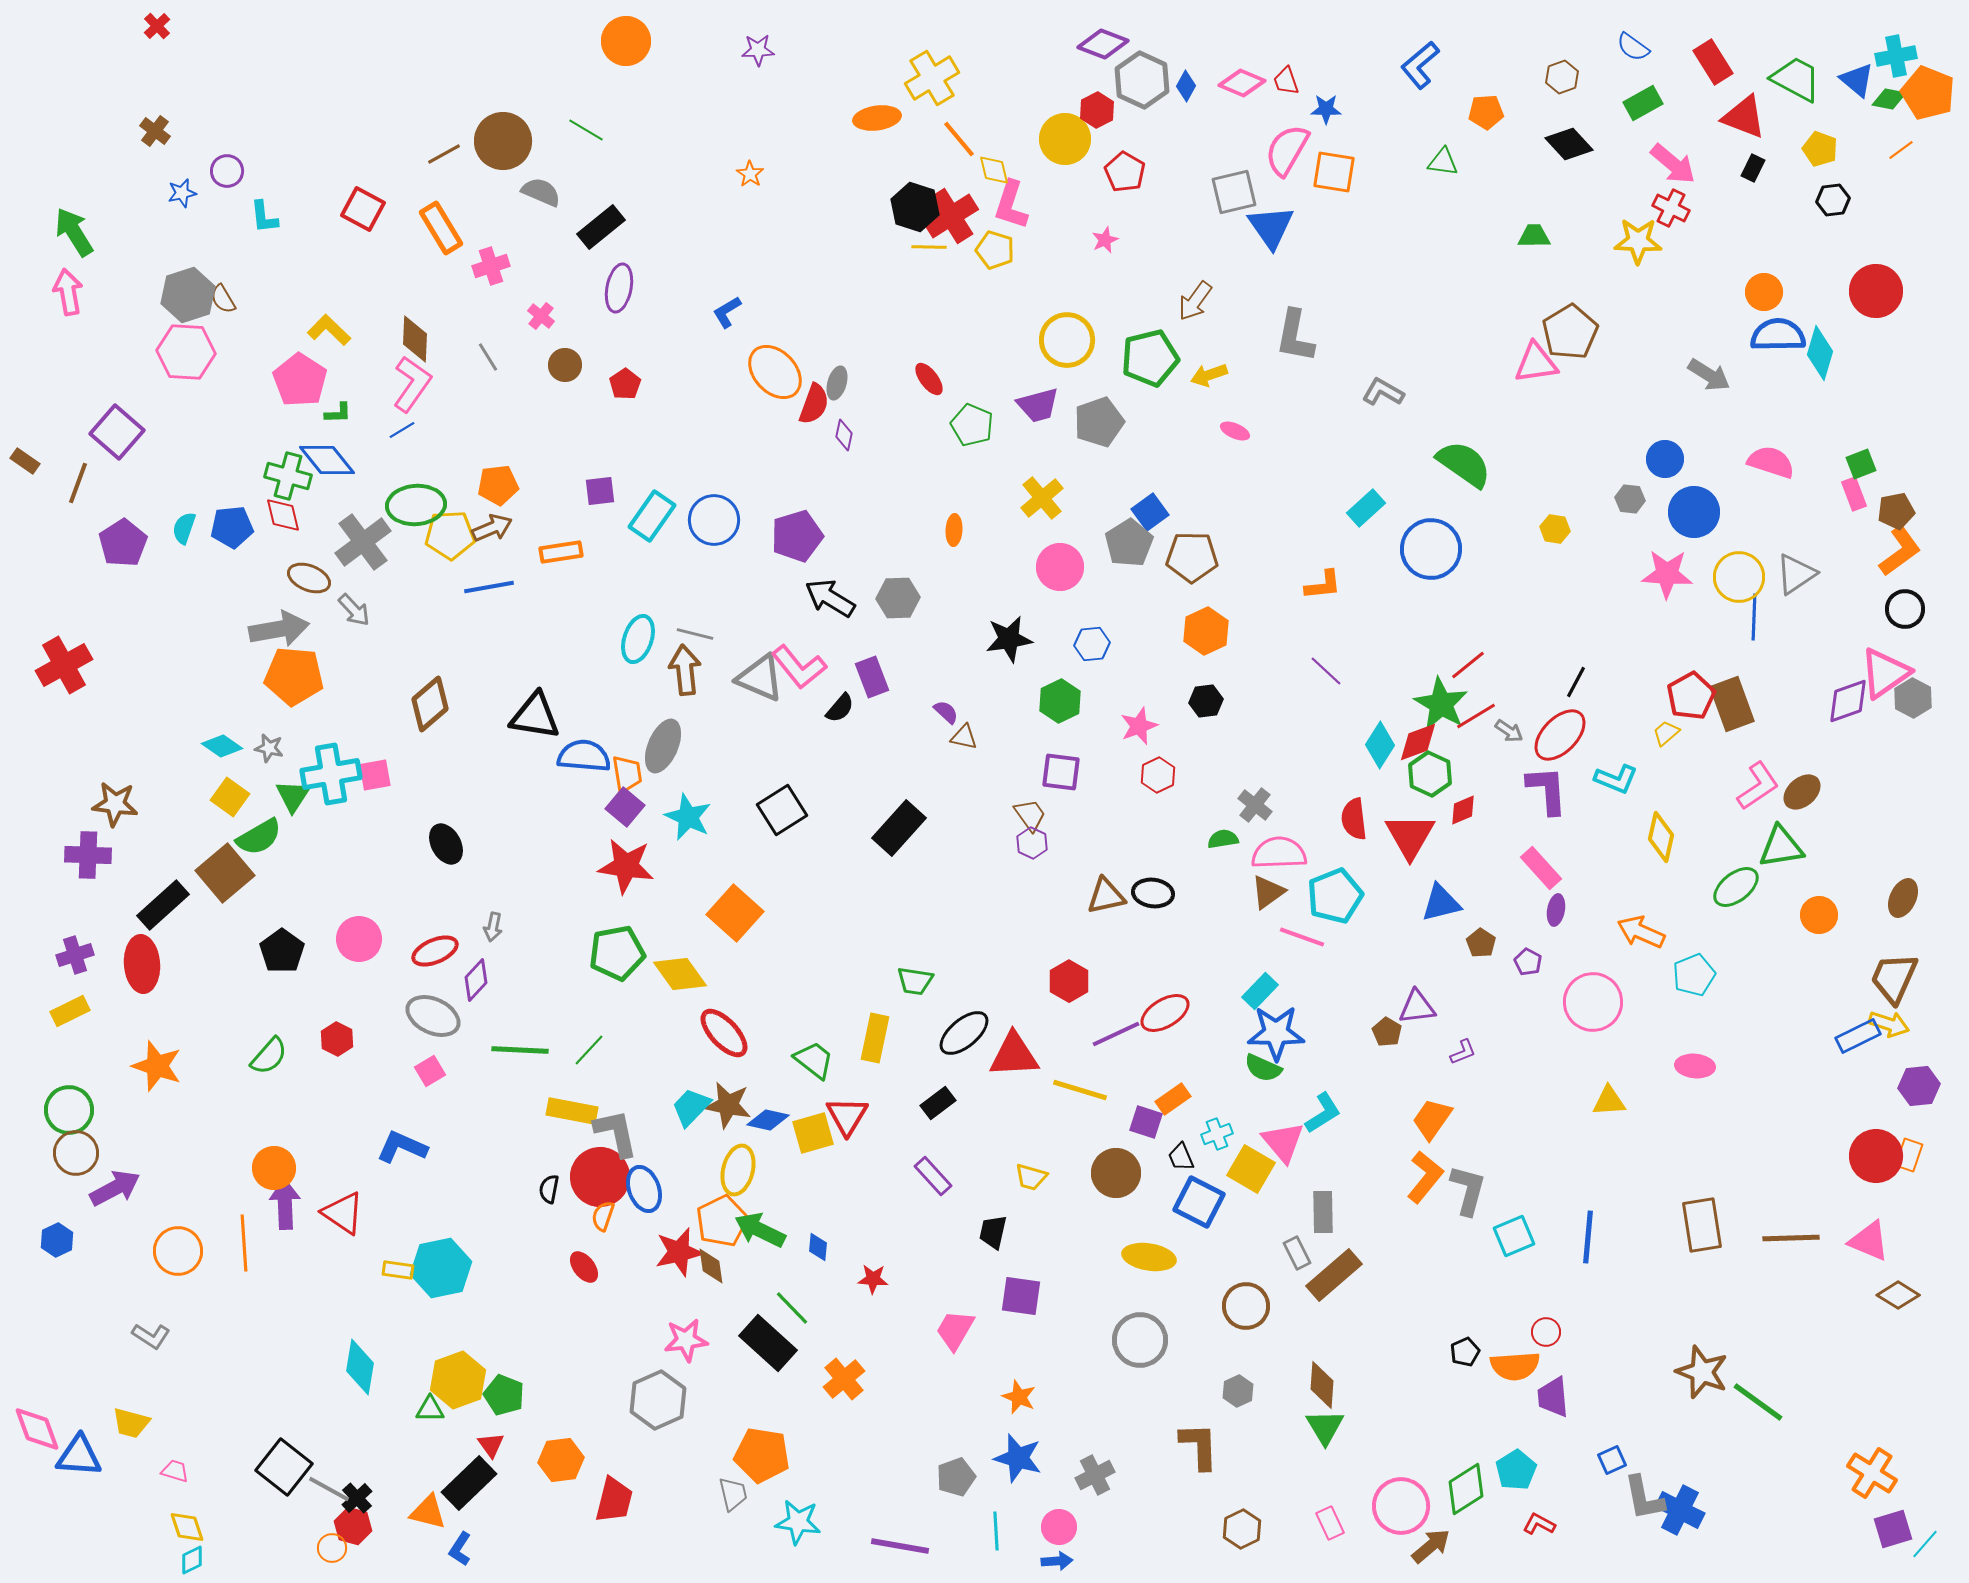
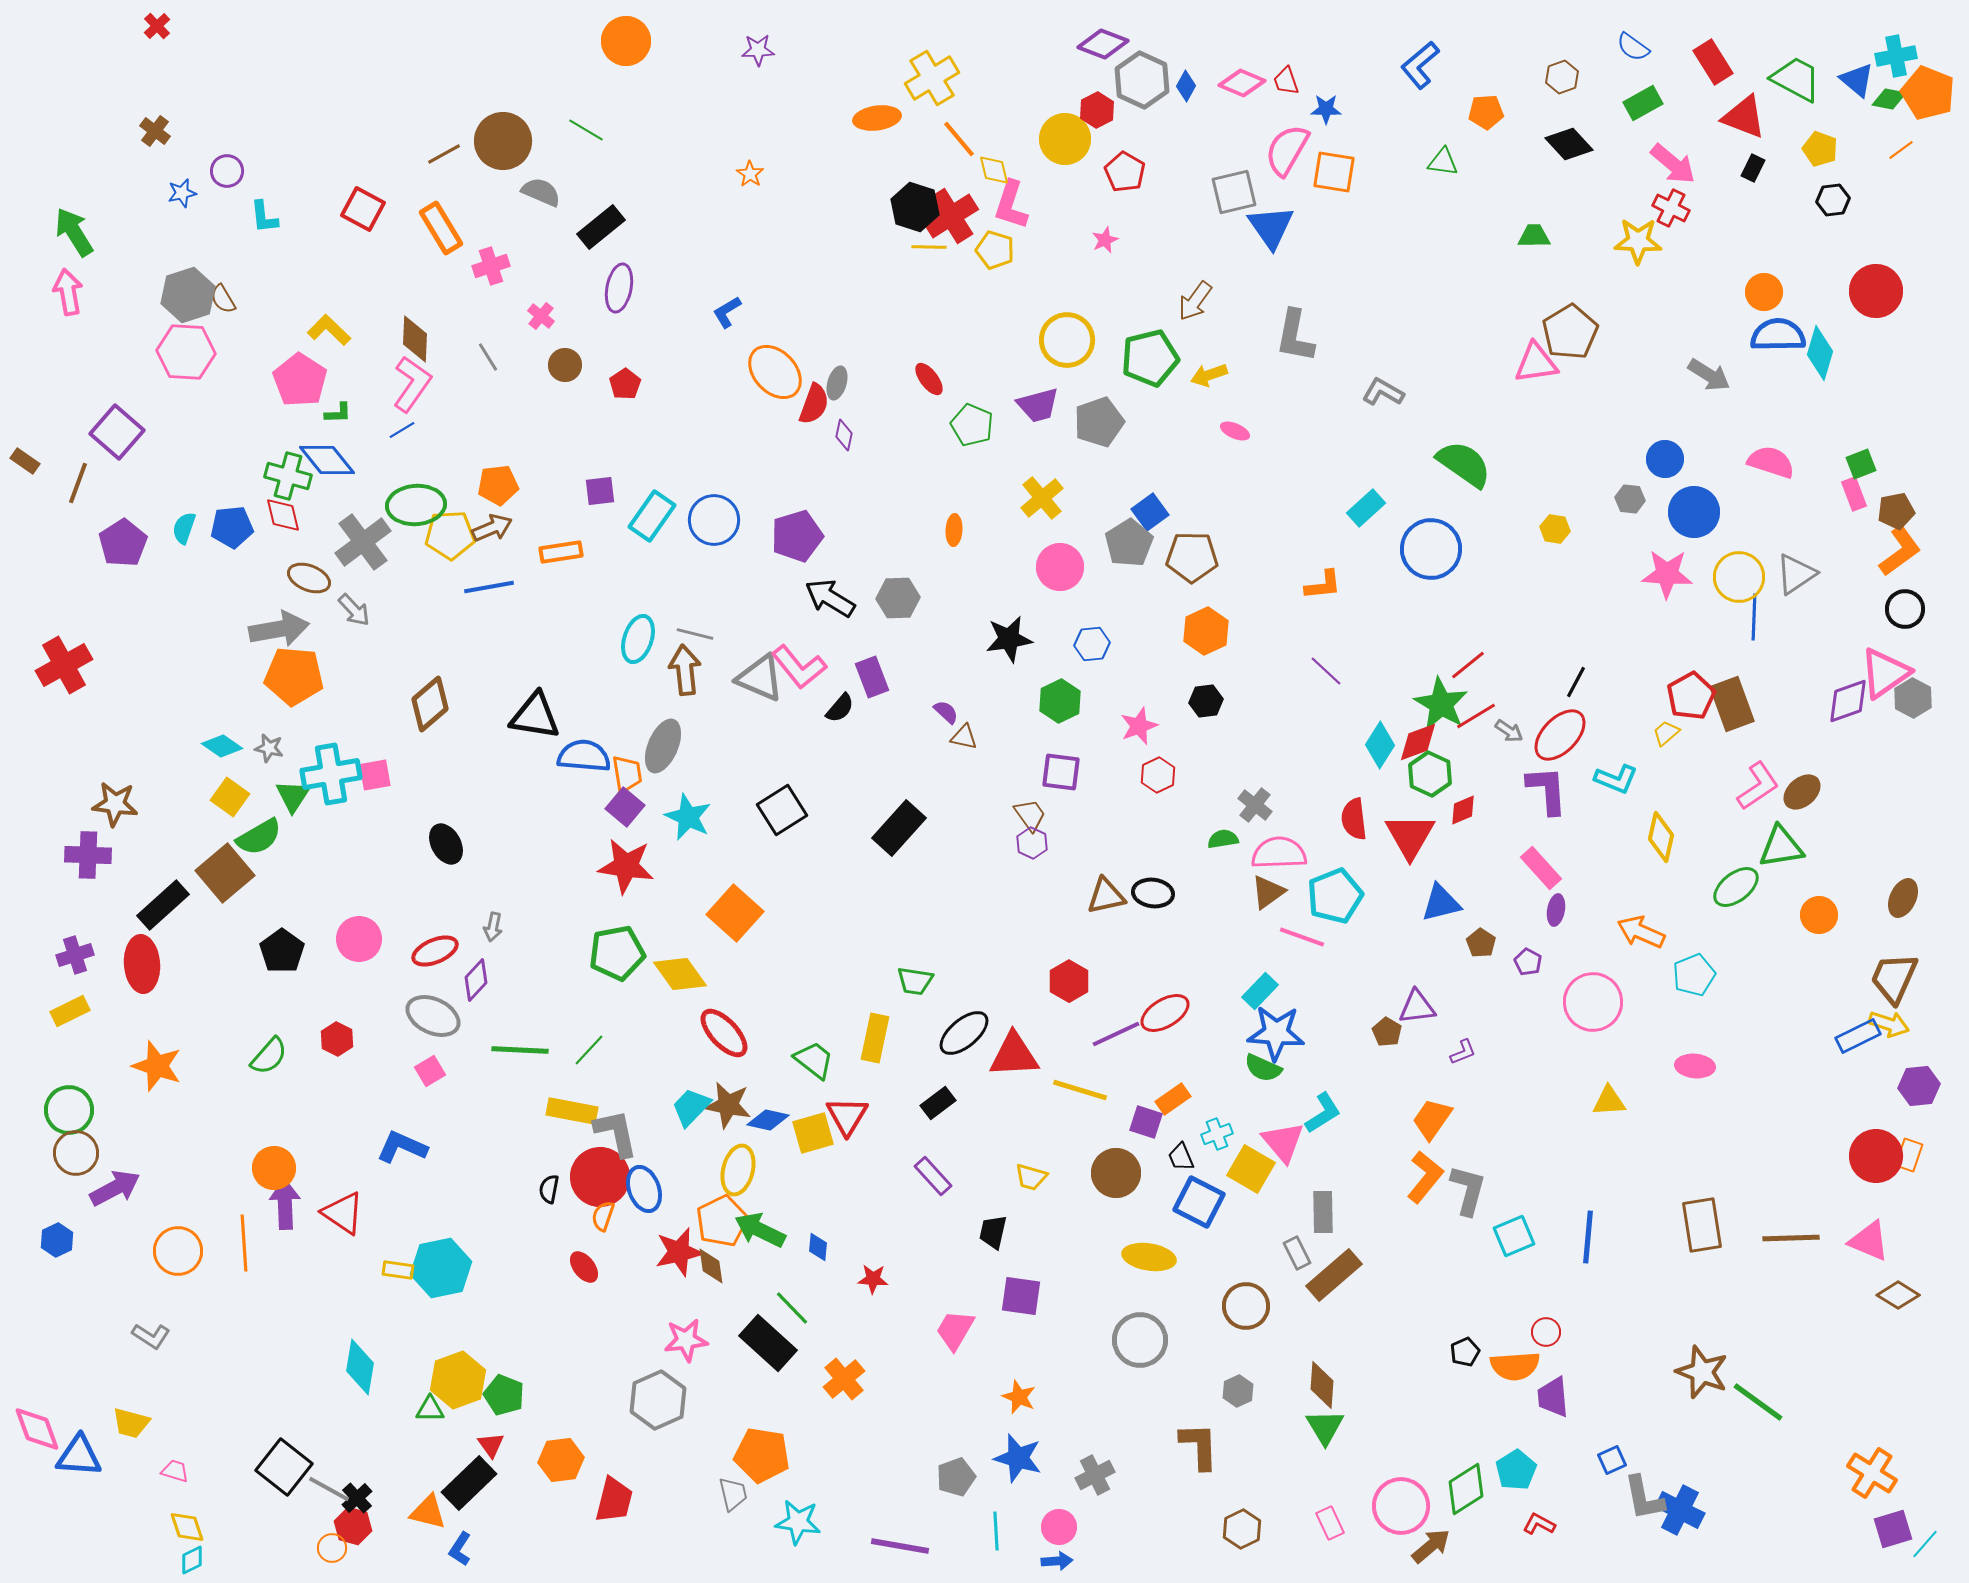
blue star at (1276, 1033): rotated 4 degrees clockwise
